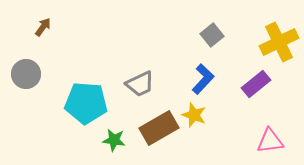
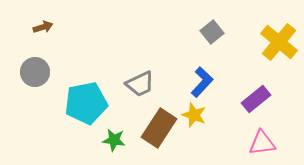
brown arrow: rotated 36 degrees clockwise
gray square: moved 3 px up
yellow cross: rotated 24 degrees counterclockwise
gray circle: moved 9 px right, 2 px up
blue L-shape: moved 1 px left, 3 px down
purple rectangle: moved 15 px down
cyan pentagon: rotated 15 degrees counterclockwise
brown rectangle: rotated 27 degrees counterclockwise
pink triangle: moved 8 px left, 2 px down
